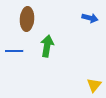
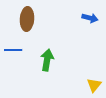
green arrow: moved 14 px down
blue line: moved 1 px left, 1 px up
